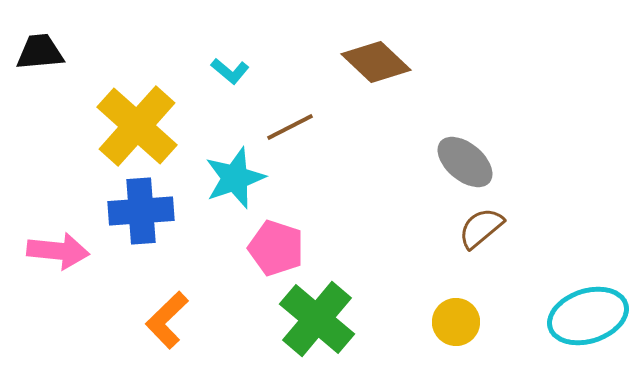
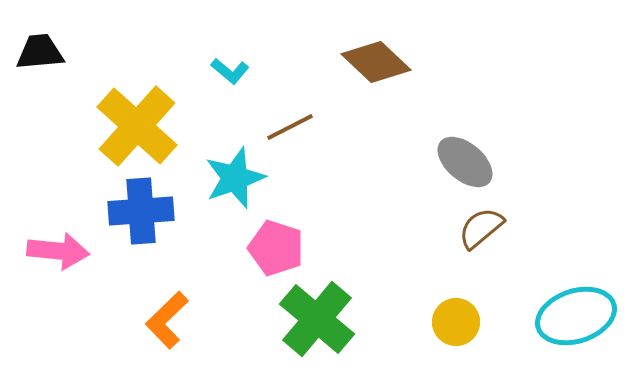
cyan ellipse: moved 12 px left
